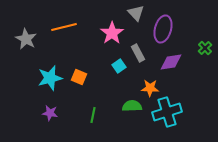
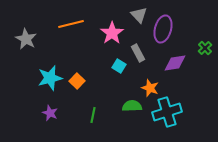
gray triangle: moved 3 px right, 2 px down
orange line: moved 7 px right, 3 px up
purple diamond: moved 4 px right, 1 px down
cyan square: rotated 24 degrees counterclockwise
orange square: moved 2 px left, 4 px down; rotated 21 degrees clockwise
orange star: rotated 18 degrees clockwise
purple star: rotated 14 degrees clockwise
